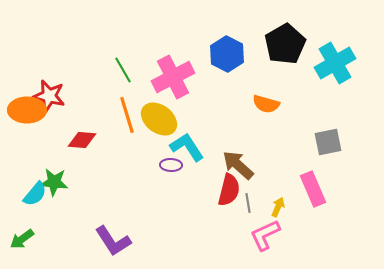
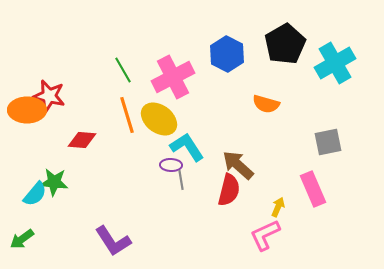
gray line: moved 67 px left, 23 px up
